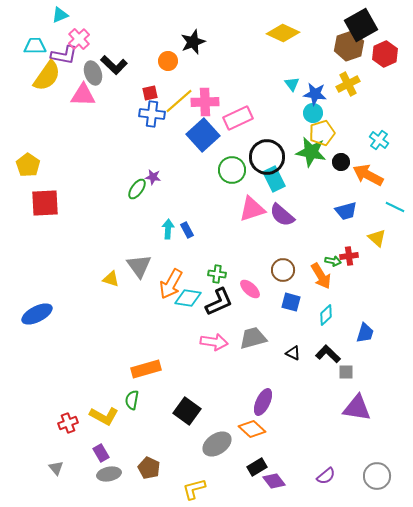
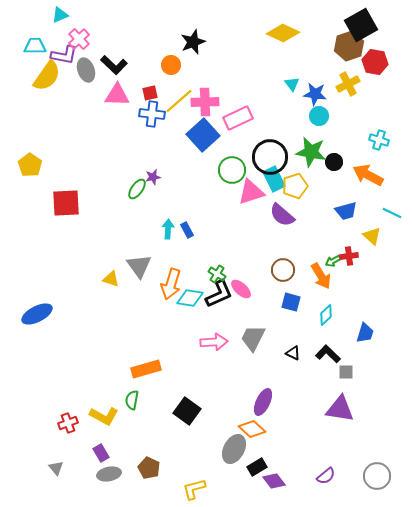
red hexagon at (385, 54): moved 10 px left, 8 px down; rotated 25 degrees counterclockwise
orange circle at (168, 61): moved 3 px right, 4 px down
gray ellipse at (93, 73): moved 7 px left, 3 px up
pink triangle at (83, 95): moved 34 px right
cyan circle at (313, 113): moved 6 px right, 3 px down
yellow pentagon at (322, 133): moved 27 px left, 53 px down
cyan cross at (379, 140): rotated 18 degrees counterclockwise
black circle at (267, 157): moved 3 px right
black circle at (341, 162): moved 7 px left
yellow pentagon at (28, 165): moved 2 px right
purple star at (153, 177): rotated 21 degrees counterclockwise
red square at (45, 203): moved 21 px right
cyan line at (395, 207): moved 3 px left, 6 px down
pink triangle at (252, 209): moved 1 px left, 17 px up
yellow triangle at (377, 238): moved 5 px left, 2 px up
green arrow at (333, 261): rotated 140 degrees clockwise
green cross at (217, 274): rotated 24 degrees clockwise
orange arrow at (171, 284): rotated 12 degrees counterclockwise
pink ellipse at (250, 289): moved 9 px left
cyan diamond at (188, 298): moved 2 px right
black L-shape at (219, 302): moved 8 px up
gray trapezoid at (253, 338): rotated 48 degrees counterclockwise
pink arrow at (214, 342): rotated 12 degrees counterclockwise
purple triangle at (357, 408): moved 17 px left, 1 px down
gray ellipse at (217, 444): moved 17 px right, 5 px down; rotated 28 degrees counterclockwise
